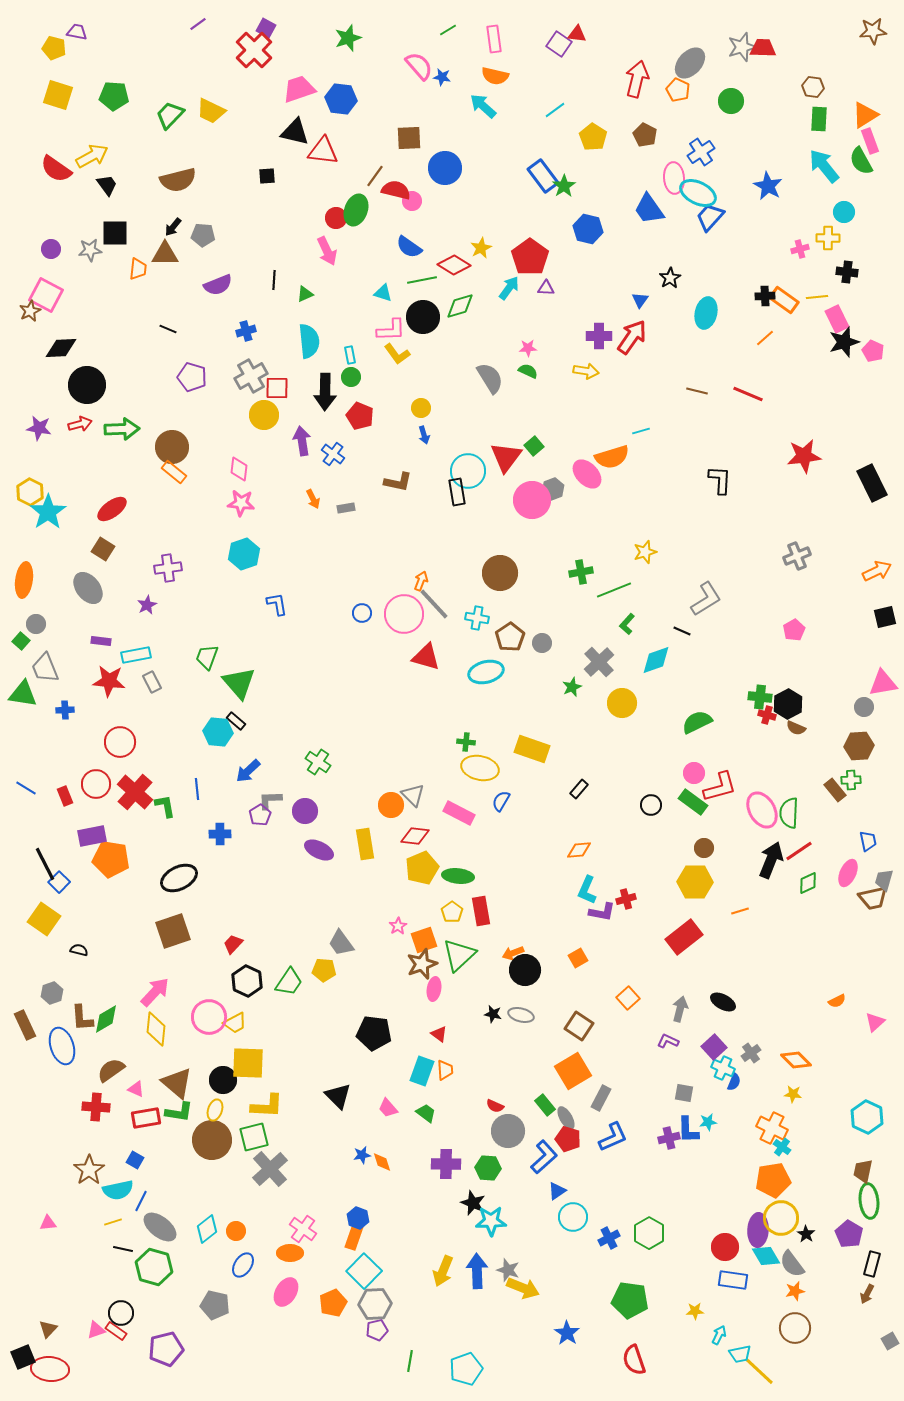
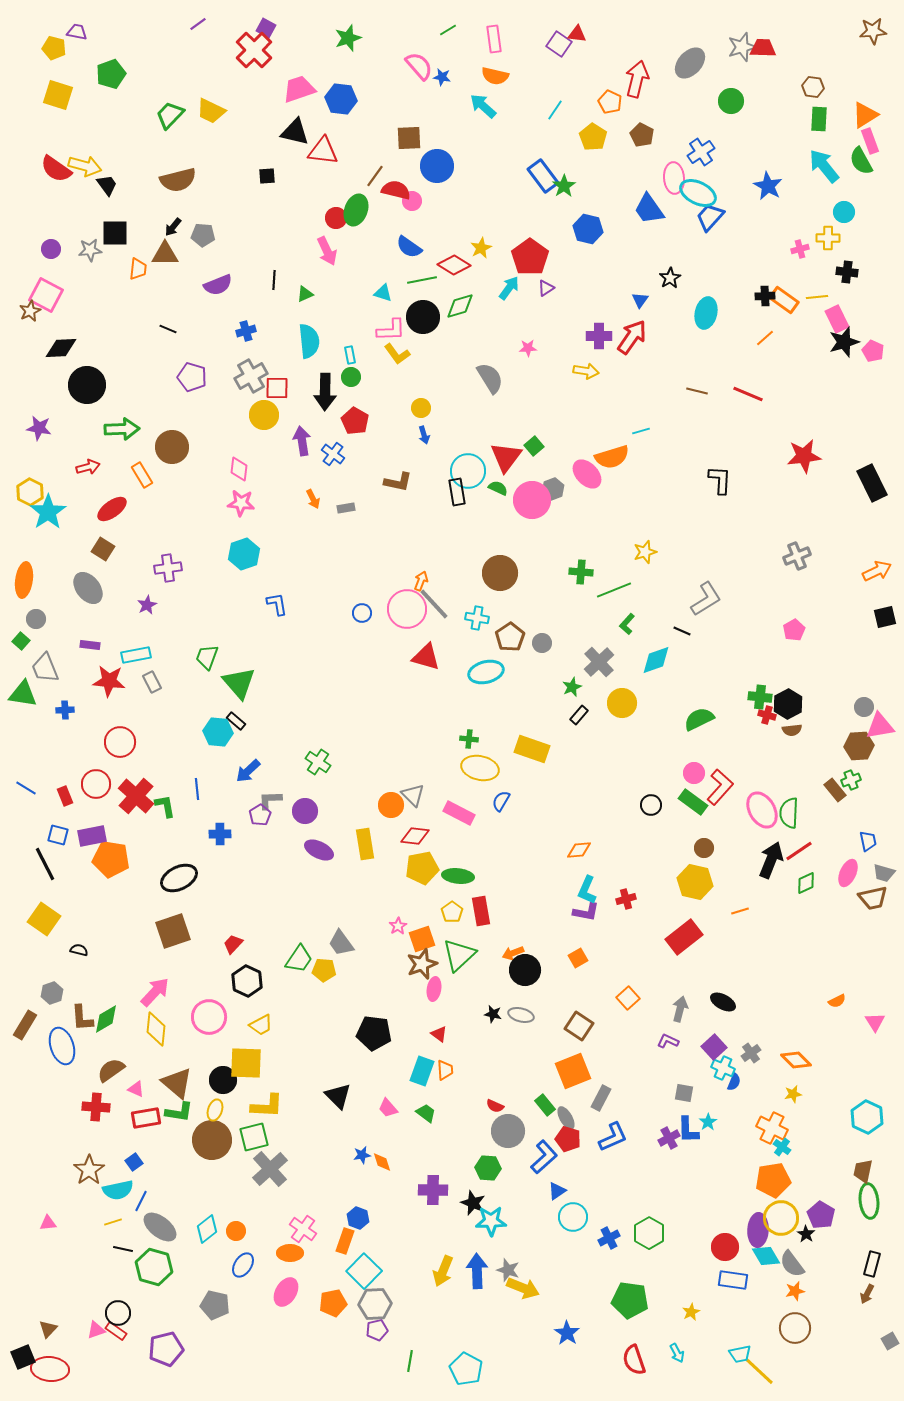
orange pentagon at (678, 90): moved 68 px left, 12 px down
green pentagon at (114, 96): moved 3 px left, 22 px up; rotated 24 degrees counterclockwise
cyan line at (555, 110): rotated 20 degrees counterclockwise
brown pentagon at (645, 135): moved 3 px left
yellow arrow at (92, 156): moved 7 px left, 10 px down; rotated 44 degrees clockwise
blue circle at (445, 168): moved 8 px left, 2 px up
purple triangle at (546, 288): rotated 36 degrees counterclockwise
green semicircle at (528, 371): moved 30 px left, 117 px down
red pentagon at (360, 416): moved 5 px left, 5 px down; rotated 8 degrees clockwise
red arrow at (80, 424): moved 8 px right, 43 px down
orange rectangle at (174, 472): moved 32 px left, 3 px down; rotated 20 degrees clockwise
green cross at (581, 572): rotated 15 degrees clockwise
pink circle at (404, 614): moved 3 px right, 5 px up
gray circle at (36, 624): moved 5 px up
purple rectangle at (101, 641): moved 11 px left, 4 px down
pink triangle at (883, 683): moved 3 px left, 43 px down
green semicircle at (697, 722): moved 2 px right, 3 px up
brown semicircle at (796, 728): moved 4 px left, 2 px down; rotated 30 degrees counterclockwise
green cross at (466, 742): moved 3 px right, 3 px up
green cross at (851, 780): rotated 18 degrees counterclockwise
red L-shape at (720, 787): rotated 33 degrees counterclockwise
black rectangle at (579, 789): moved 74 px up
red cross at (135, 792): moved 1 px right, 4 px down
yellow pentagon at (422, 868): rotated 12 degrees clockwise
gray trapezoid at (884, 880): moved 7 px up; rotated 90 degrees counterclockwise
blue square at (59, 882): moved 1 px left, 47 px up; rotated 30 degrees counterclockwise
yellow hexagon at (695, 882): rotated 12 degrees clockwise
green diamond at (808, 883): moved 2 px left
purple L-shape at (602, 912): moved 16 px left
orange square at (424, 940): moved 2 px left, 1 px up
green trapezoid at (289, 982): moved 10 px right, 23 px up
pink triangle at (875, 1022): rotated 20 degrees counterclockwise
yellow trapezoid at (235, 1023): moved 26 px right, 2 px down
brown rectangle at (25, 1025): rotated 56 degrees clockwise
yellow square at (248, 1063): moved 2 px left
orange square at (573, 1071): rotated 9 degrees clockwise
yellow star at (793, 1094): rotated 18 degrees counterclockwise
cyan star at (708, 1122): rotated 24 degrees counterclockwise
purple cross at (669, 1138): rotated 15 degrees counterclockwise
blue square at (135, 1160): moved 1 px left, 2 px down; rotated 24 degrees clockwise
purple cross at (446, 1164): moved 13 px left, 26 px down
purple pentagon at (849, 1234): moved 28 px left, 19 px up
orange rectangle at (354, 1237): moved 9 px left, 4 px down
orange pentagon at (333, 1303): rotated 12 degrees clockwise
yellow star at (695, 1311): moved 4 px left, 1 px down; rotated 24 degrees counterclockwise
black circle at (121, 1313): moved 3 px left
cyan arrow at (719, 1335): moved 42 px left, 18 px down; rotated 126 degrees clockwise
cyan pentagon at (466, 1369): rotated 24 degrees counterclockwise
